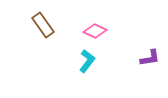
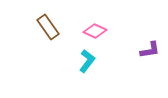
brown rectangle: moved 5 px right, 2 px down
purple L-shape: moved 8 px up
